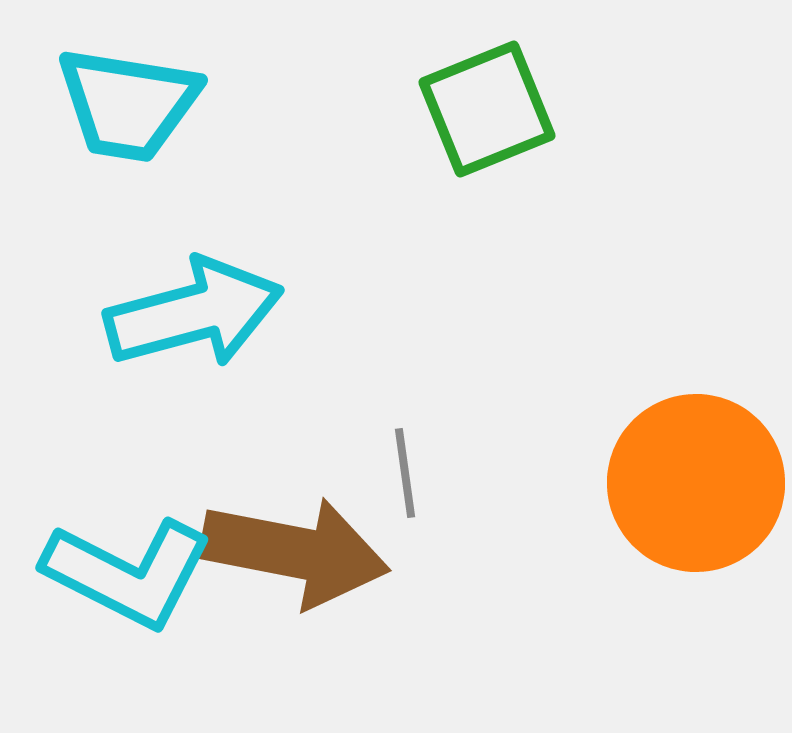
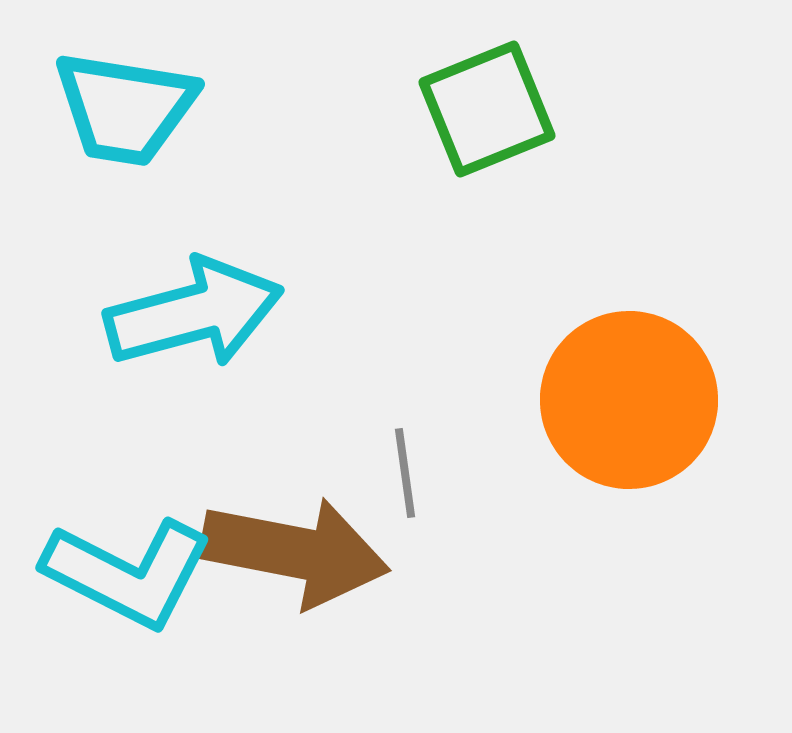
cyan trapezoid: moved 3 px left, 4 px down
orange circle: moved 67 px left, 83 px up
